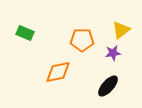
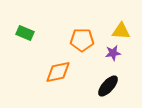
yellow triangle: moved 1 px down; rotated 42 degrees clockwise
